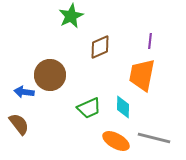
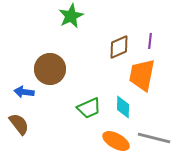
brown diamond: moved 19 px right
brown circle: moved 6 px up
